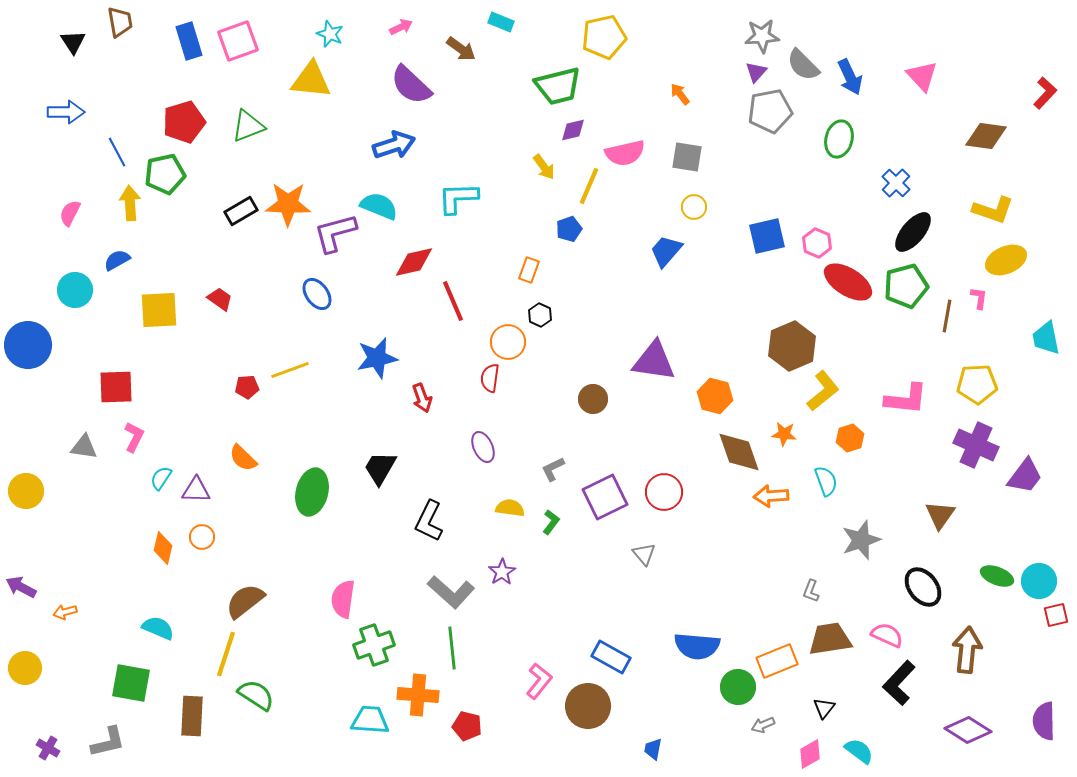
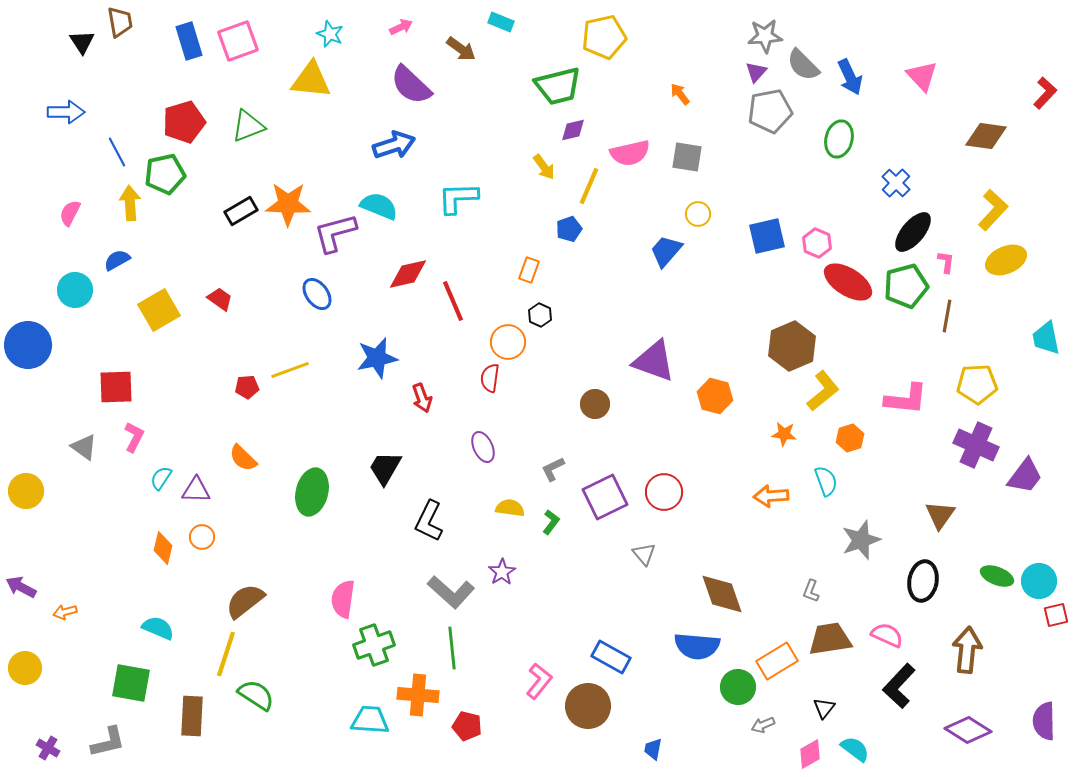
gray star at (762, 36): moved 3 px right
black triangle at (73, 42): moved 9 px right
pink semicircle at (625, 153): moved 5 px right
yellow circle at (694, 207): moved 4 px right, 7 px down
yellow L-shape at (993, 210): rotated 66 degrees counterclockwise
red diamond at (414, 262): moved 6 px left, 12 px down
pink L-shape at (979, 298): moved 33 px left, 36 px up
yellow square at (159, 310): rotated 27 degrees counterclockwise
purple triangle at (654, 361): rotated 12 degrees clockwise
brown circle at (593, 399): moved 2 px right, 5 px down
gray triangle at (84, 447): rotated 28 degrees clockwise
brown diamond at (739, 452): moved 17 px left, 142 px down
black trapezoid at (380, 468): moved 5 px right
black ellipse at (923, 587): moved 6 px up; rotated 48 degrees clockwise
orange rectangle at (777, 661): rotated 9 degrees counterclockwise
black L-shape at (899, 683): moved 3 px down
cyan semicircle at (859, 751): moved 4 px left, 2 px up
